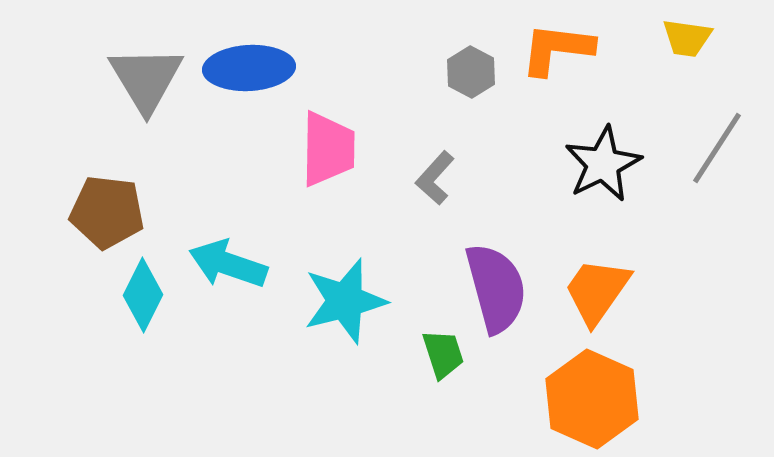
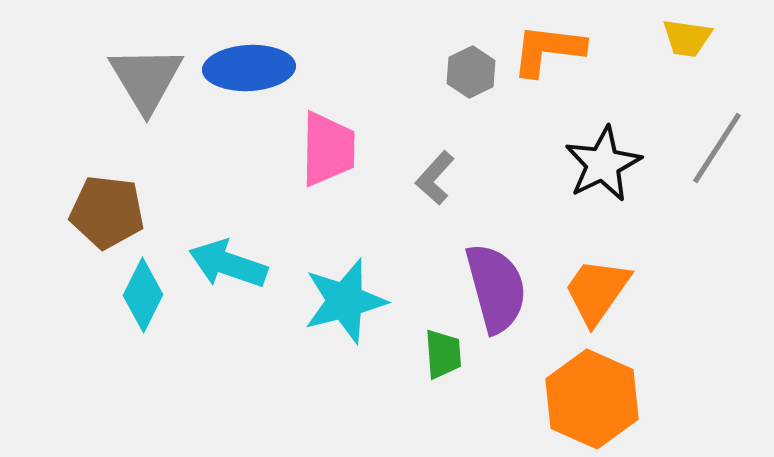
orange L-shape: moved 9 px left, 1 px down
gray hexagon: rotated 6 degrees clockwise
green trapezoid: rotated 14 degrees clockwise
